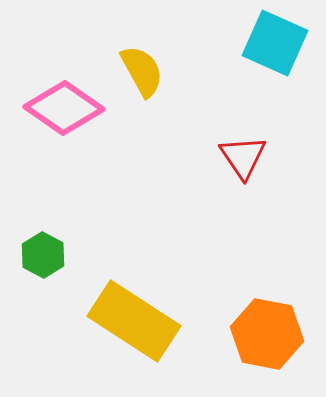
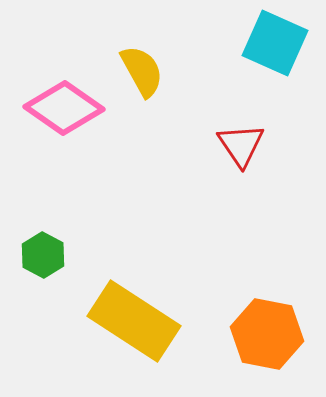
red triangle: moved 2 px left, 12 px up
